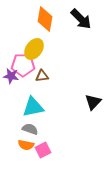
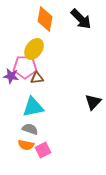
pink pentagon: moved 2 px right, 2 px down
brown triangle: moved 5 px left, 2 px down
